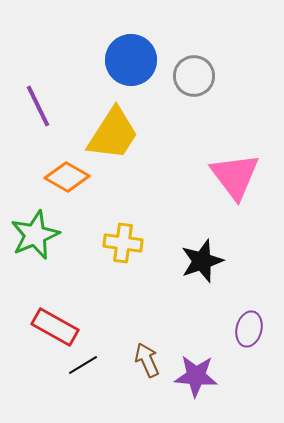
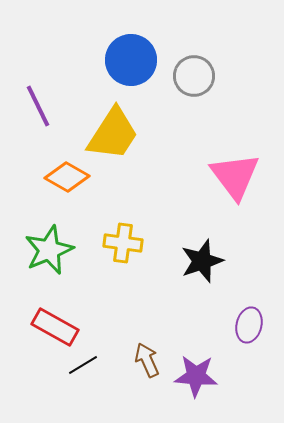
green star: moved 14 px right, 15 px down
purple ellipse: moved 4 px up
